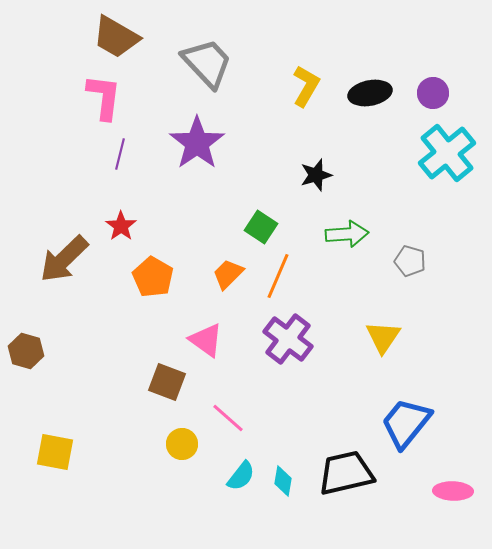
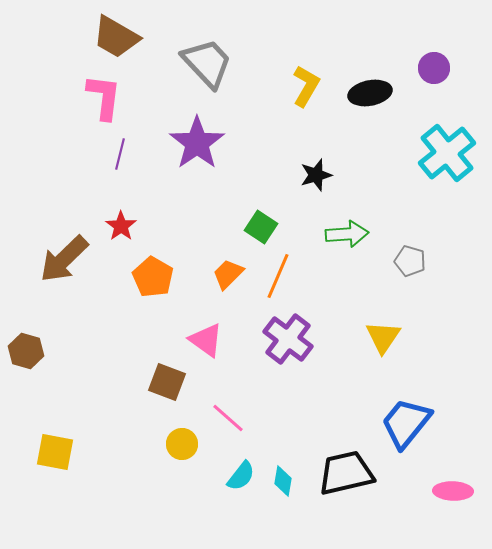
purple circle: moved 1 px right, 25 px up
